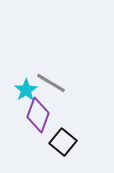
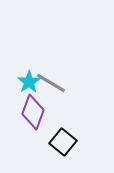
cyan star: moved 3 px right, 8 px up
purple diamond: moved 5 px left, 3 px up
